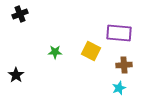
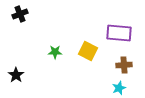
yellow square: moved 3 px left
